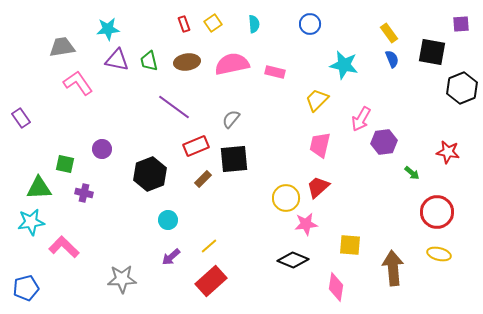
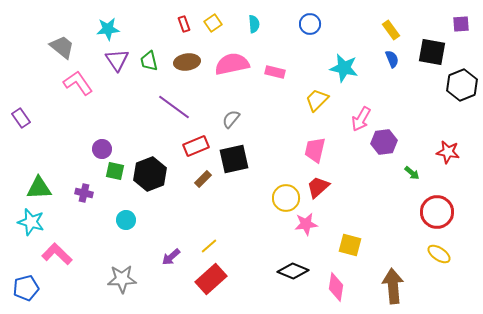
yellow rectangle at (389, 33): moved 2 px right, 3 px up
gray trapezoid at (62, 47): rotated 48 degrees clockwise
purple triangle at (117, 60): rotated 45 degrees clockwise
cyan star at (344, 65): moved 3 px down
black hexagon at (462, 88): moved 3 px up
pink trapezoid at (320, 145): moved 5 px left, 5 px down
black square at (234, 159): rotated 8 degrees counterclockwise
green square at (65, 164): moved 50 px right, 7 px down
cyan circle at (168, 220): moved 42 px left
cyan star at (31, 222): rotated 24 degrees clockwise
yellow square at (350, 245): rotated 10 degrees clockwise
pink L-shape at (64, 247): moved 7 px left, 7 px down
yellow ellipse at (439, 254): rotated 20 degrees clockwise
black diamond at (293, 260): moved 11 px down
brown arrow at (393, 268): moved 18 px down
red rectangle at (211, 281): moved 2 px up
